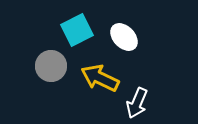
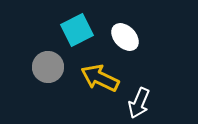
white ellipse: moved 1 px right
gray circle: moved 3 px left, 1 px down
white arrow: moved 2 px right
